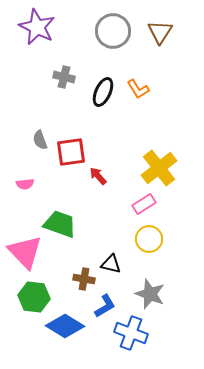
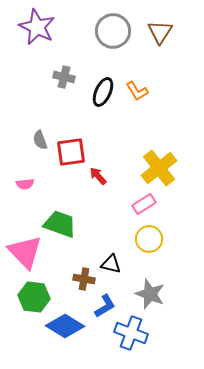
orange L-shape: moved 1 px left, 2 px down
